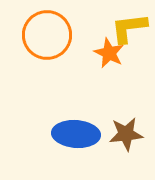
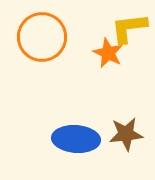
orange circle: moved 5 px left, 2 px down
orange star: moved 1 px left
blue ellipse: moved 5 px down
